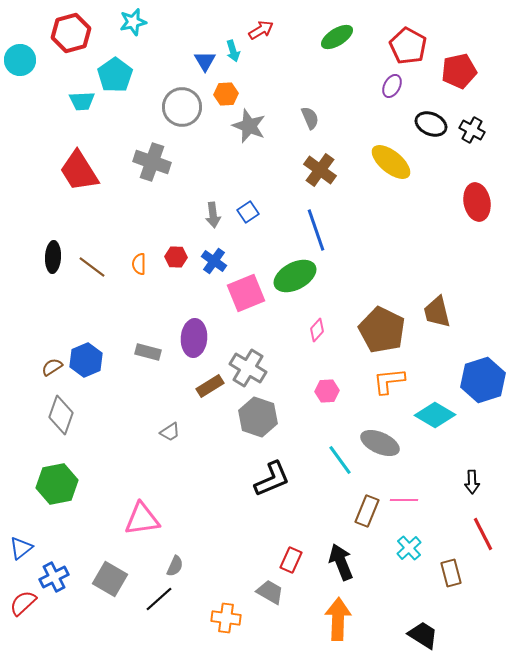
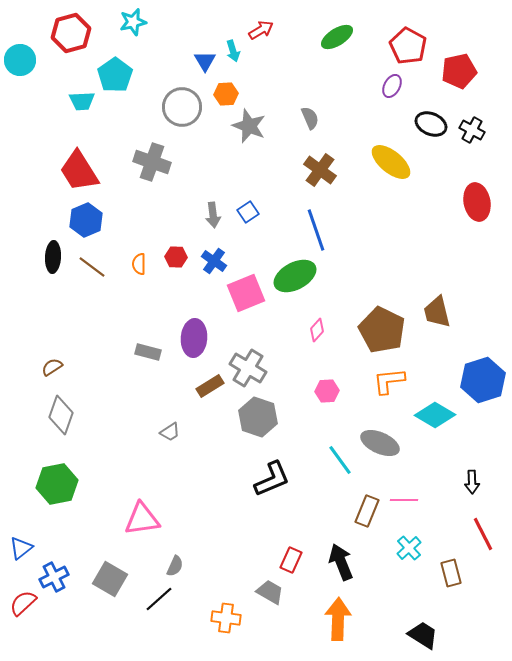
blue hexagon at (86, 360): moved 140 px up
